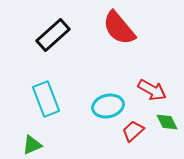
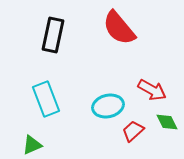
black rectangle: rotated 36 degrees counterclockwise
